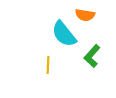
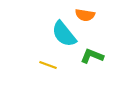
green L-shape: rotated 70 degrees clockwise
yellow line: rotated 72 degrees counterclockwise
